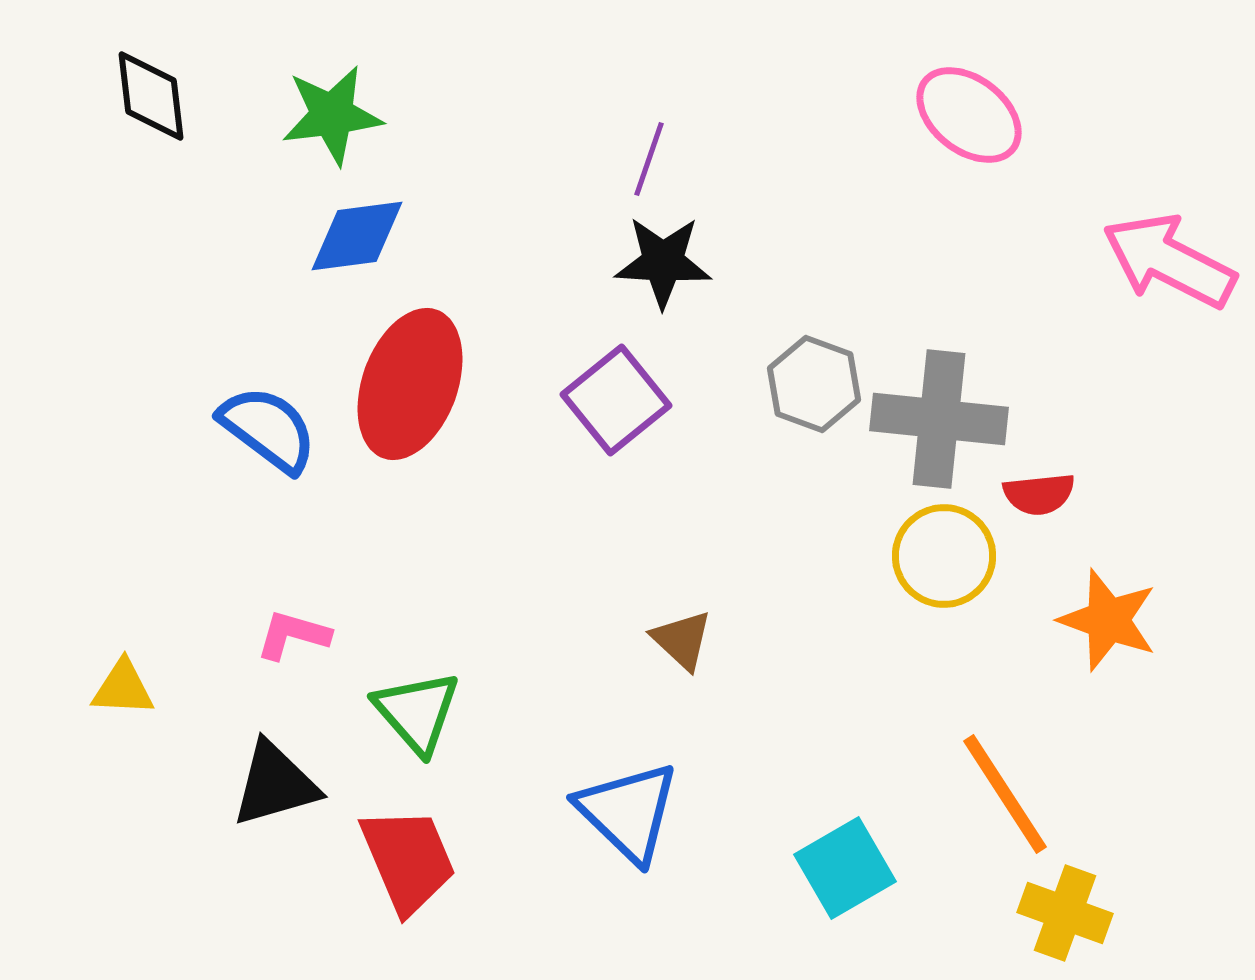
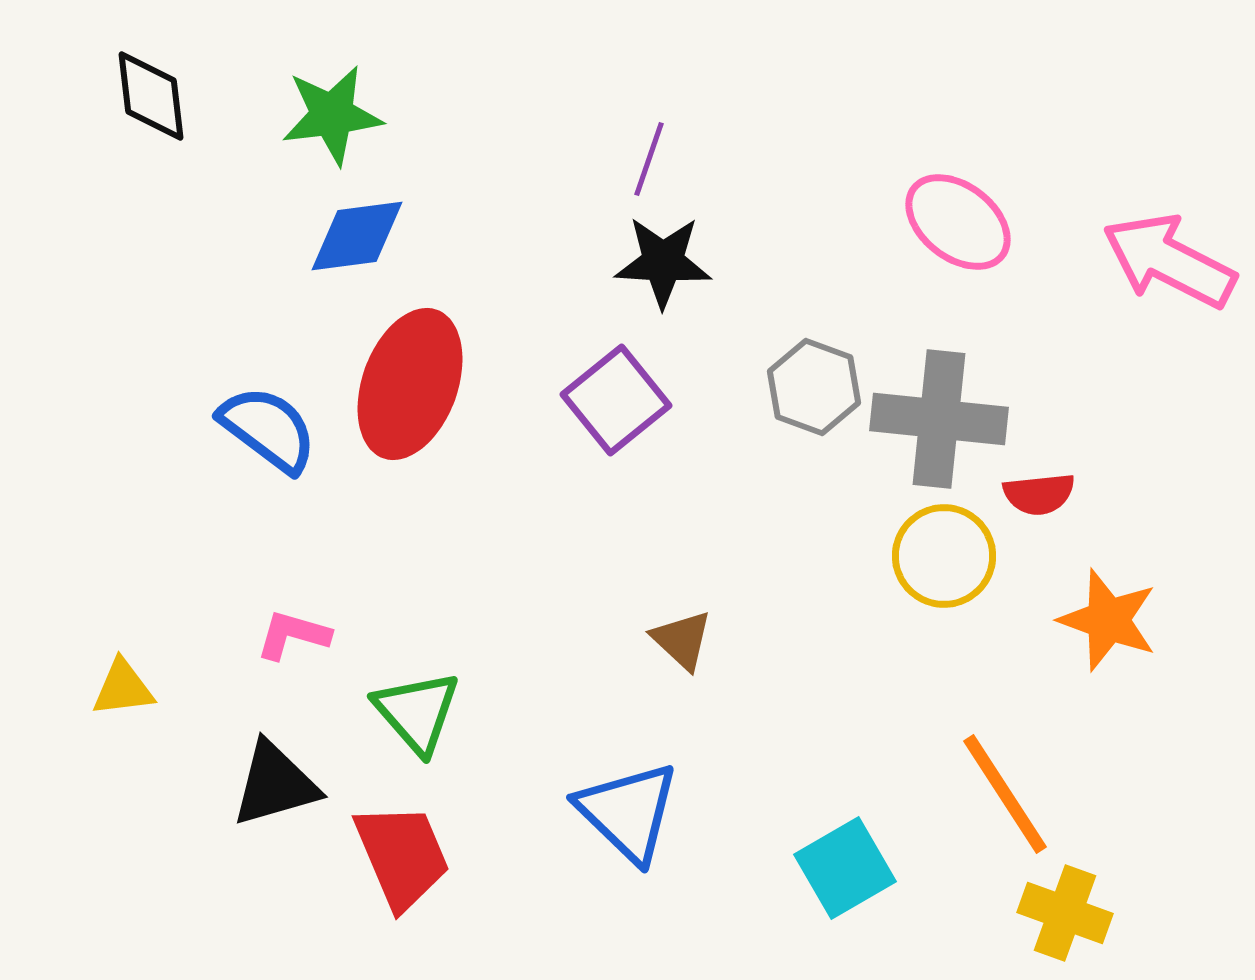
pink ellipse: moved 11 px left, 107 px down
gray hexagon: moved 3 px down
yellow triangle: rotated 10 degrees counterclockwise
red trapezoid: moved 6 px left, 4 px up
